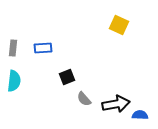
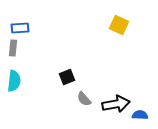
blue rectangle: moved 23 px left, 20 px up
